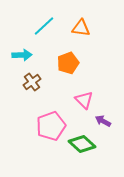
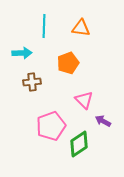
cyan line: rotated 45 degrees counterclockwise
cyan arrow: moved 2 px up
brown cross: rotated 30 degrees clockwise
green diamond: moved 3 px left; rotated 76 degrees counterclockwise
